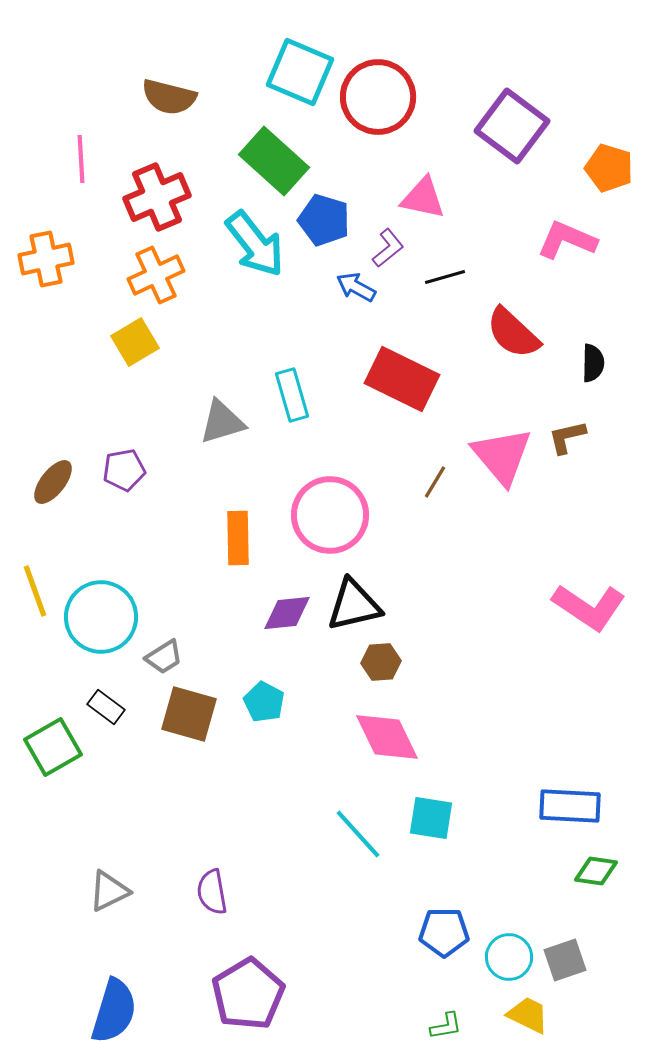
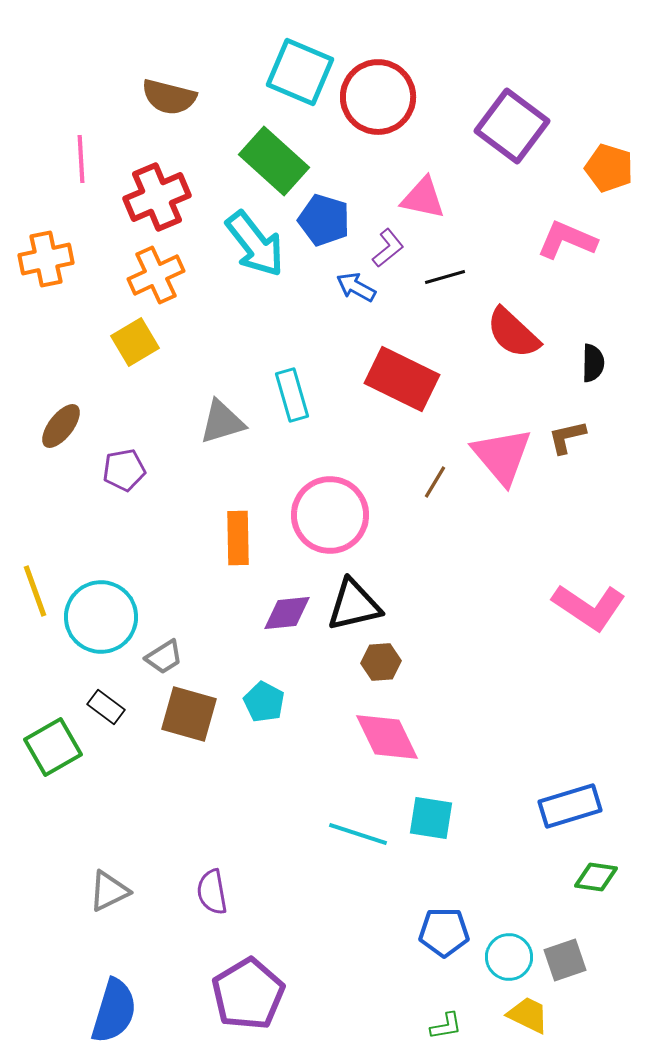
brown ellipse at (53, 482): moved 8 px right, 56 px up
blue rectangle at (570, 806): rotated 20 degrees counterclockwise
cyan line at (358, 834): rotated 30 degrees counterclockwise
green diamond at (596, 871): moved 6 px down
